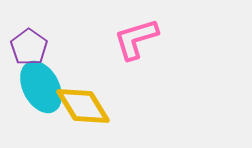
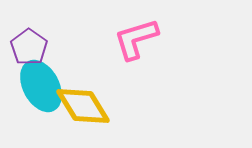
cyan ellipse: moved 1 px up
